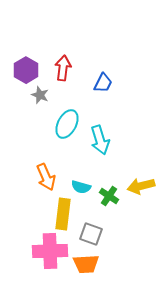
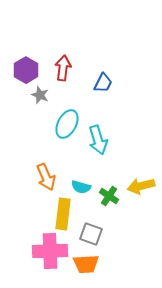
cyan arrow: moved 2 px left
